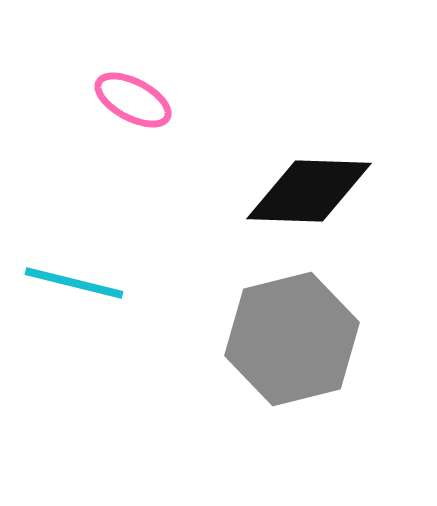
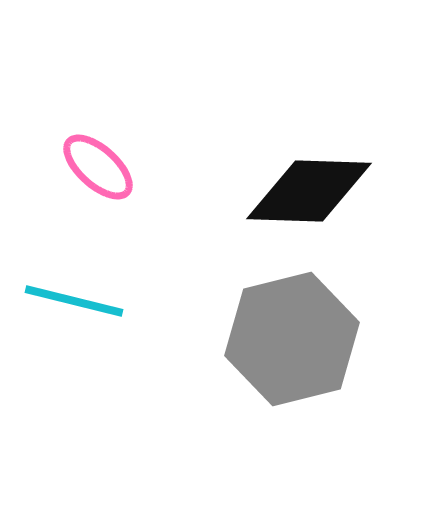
pink ellipse: moved 35 px left, 67 px down; rotated 14 degrees clockwise
cyan line: moved 18 px down
